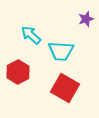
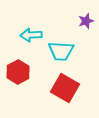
purple star: moved 2 px down
cyan arrow: rotated 45 degrees counterclockwise
